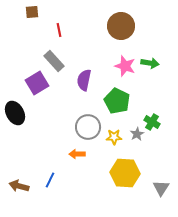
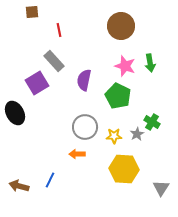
green arrow: rotated 72 degrees clockwise
green pentagon: moved 1 px right, 5 px up
gray circle: moved 3 px left
yellow star: moved 1 px up
yellow hexagon: moved 1 px left, 4 px up
